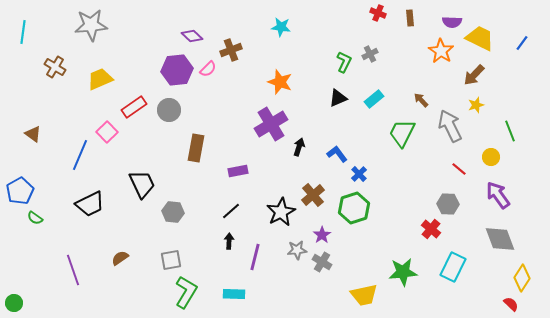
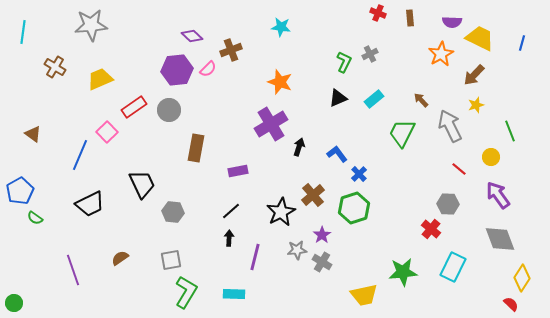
blue line at (522, 43): rotated 21 degrees counterclockwise
orange star at (441, 51): moved 3 px down; rotated 10 degrees clockwise
black arrow at (229, 241): moved 3 px up
